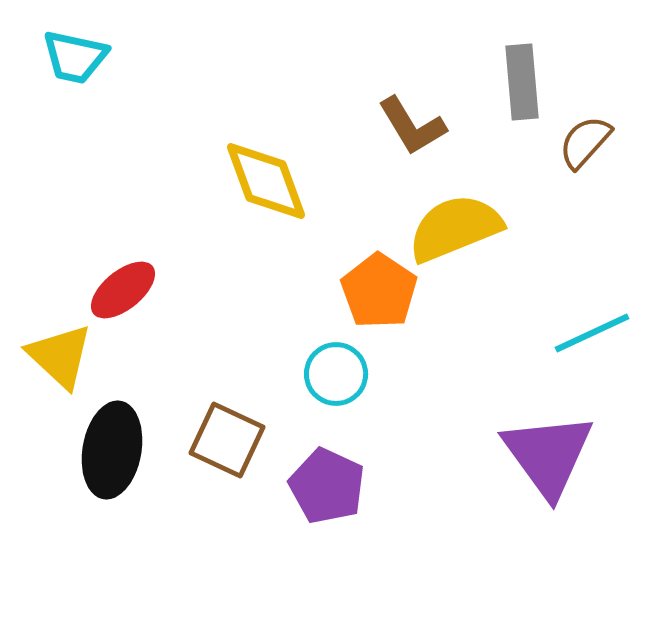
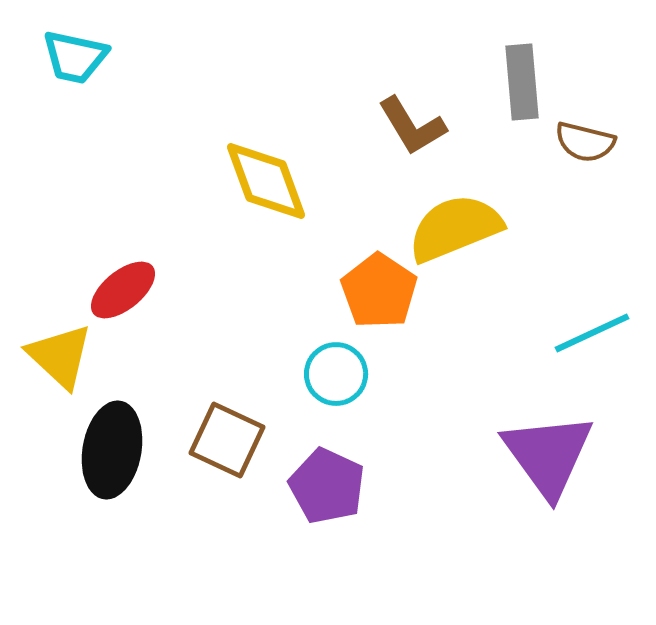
brown semicircle: rotated 118 degrees counterclockwise
